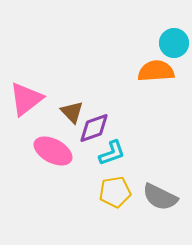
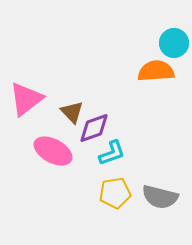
yellow pentagon: moved 1 px down
gray semicircle: rotated 12 degrees counterclockwise
